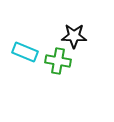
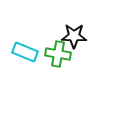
green cross: moved 7 px up
